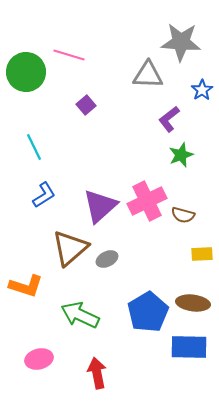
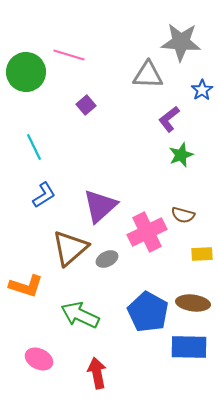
pink cross: moved 31 px down
blue pentagon: rotated 12 degrees counterclockwise
pink ellipse: rotated 40 degrees clockwise
